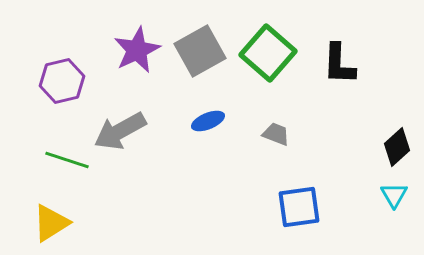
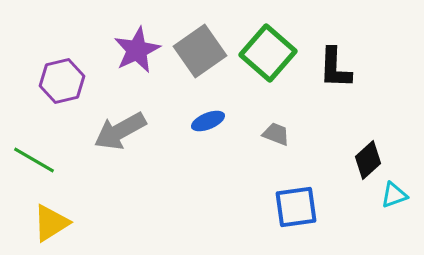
gray square: rotated 6 degrees counterclockwise
black L-shape: moved 4 px left, 4 px down
black diamond: moved 29 px left, 13 px down
green line: moved 33 px left; rotated 12 degrees clockwise
cyan triangle: rotated 40 degrees clockwise
blue square: moved 3 px left
